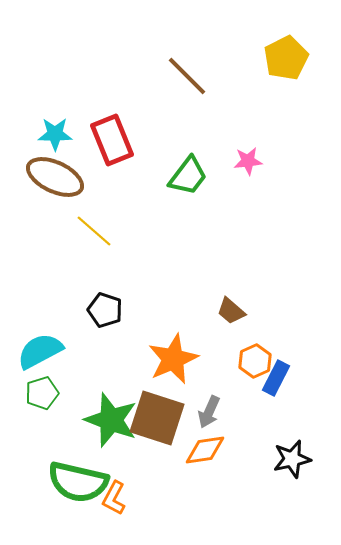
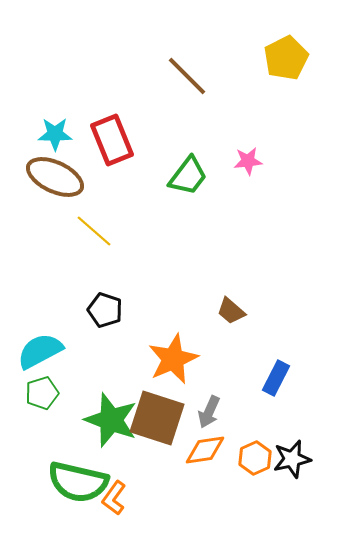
orange hexagon: moved 97 px down
orange L-shape: rotated 8 degrees clockwise
